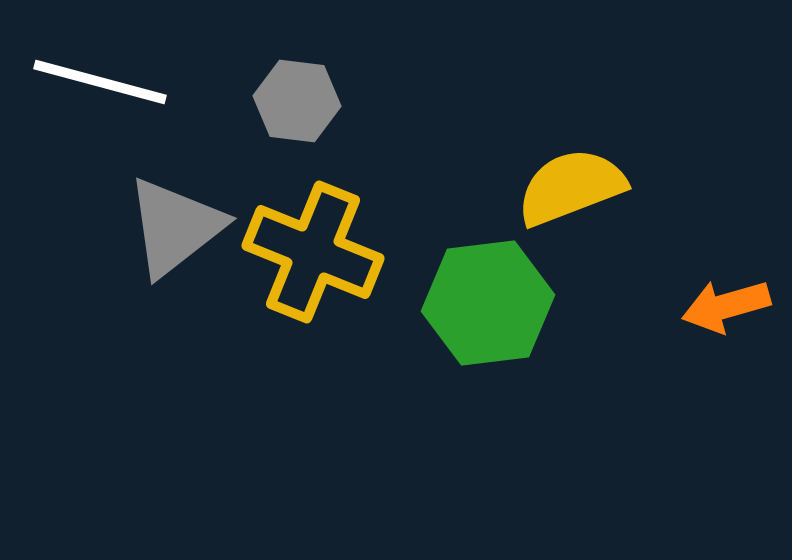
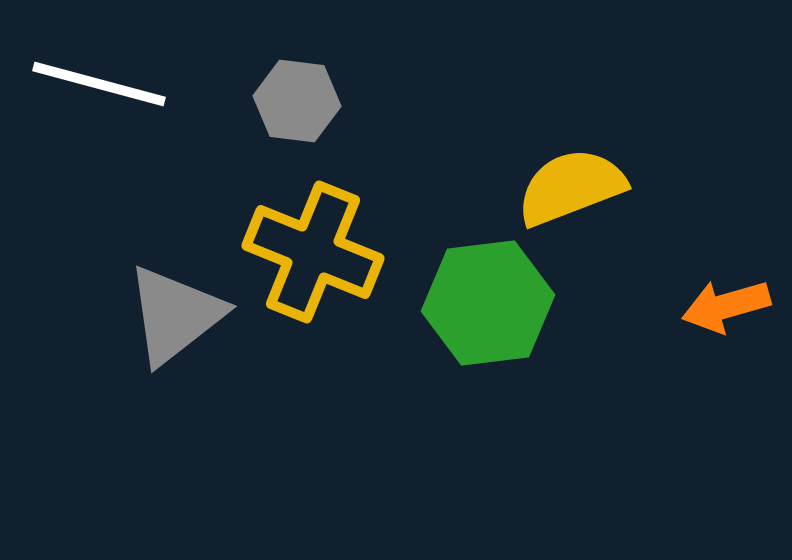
white line: moved 1 px left, 2 px down
gray triangle: moved 88 px down
